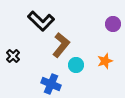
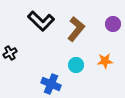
brown L-shape: moved 15 px right, 16 px up
black cross: moved 3 px left, 3 px up; rotated 16 degrees clockwise
orange star: rotated 14 degrees clockwise
